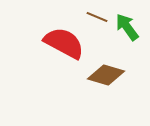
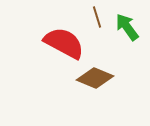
brown line: rotated 50 degrees clockwise
brown diamond: moved 11 px left, 3 px down; rotated 6 degrees clockwise
